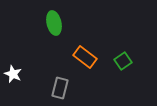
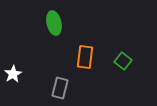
orange rectangle: rotated 60 degrees clockwise
green square: rotated 18 degrees counterclockwise
white star: rotated 18 degrees clockwise
